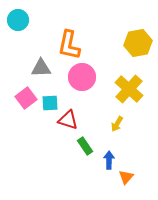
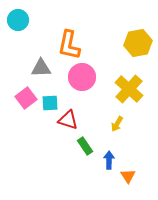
orange triangle: moved 2 px right, 1 px up; rotated 14 degrees counterclockwise
